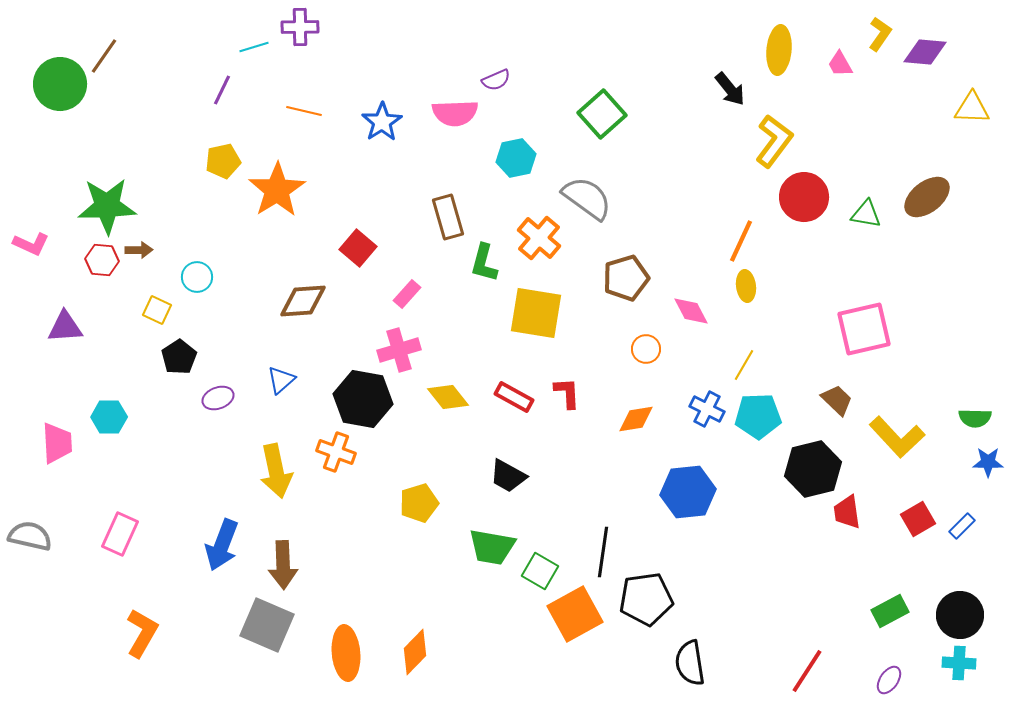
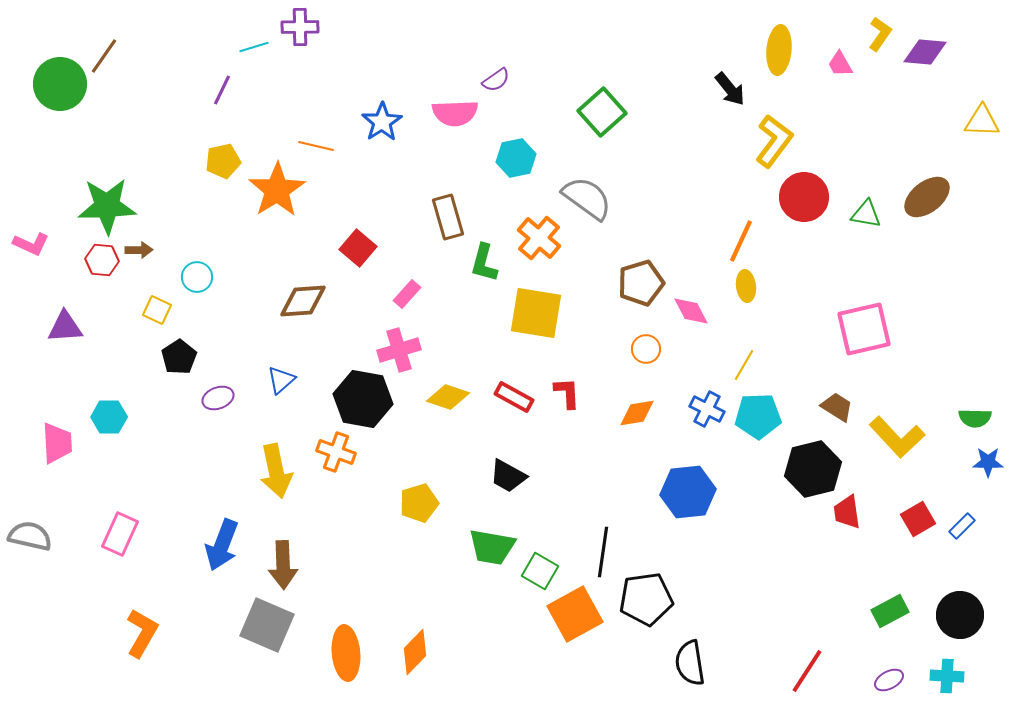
purple semicircle at (496, 80): rotated 12 degrees counterclockwise
yellow triangle at (972, 108): moved 10 px right, 13 px down
orange line at (304, 111): moved 12 px right, 35 px down
green square at (602, 114): moved 2 px up
brown pentagon at (626, 278): moved 15 px right, 5 px down
yellow diamond at (448, 397): rotated 33 degrees counterclockwise
brown trapezoid at (837, 400): moved 7 px down; rotated 12 degrees counterclockwise
orange diamond at (636, 419): moved 1 px right, 6 px up
cyan cross at (959, 663): moved 12 px left, 13 px down
purple ellipse at (889, 680): rotated 28 degrees clockwise
